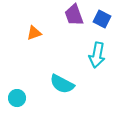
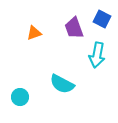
purple trapezoid: moved 13 px down
cyan circle: moved 3 px right, 1 px up
